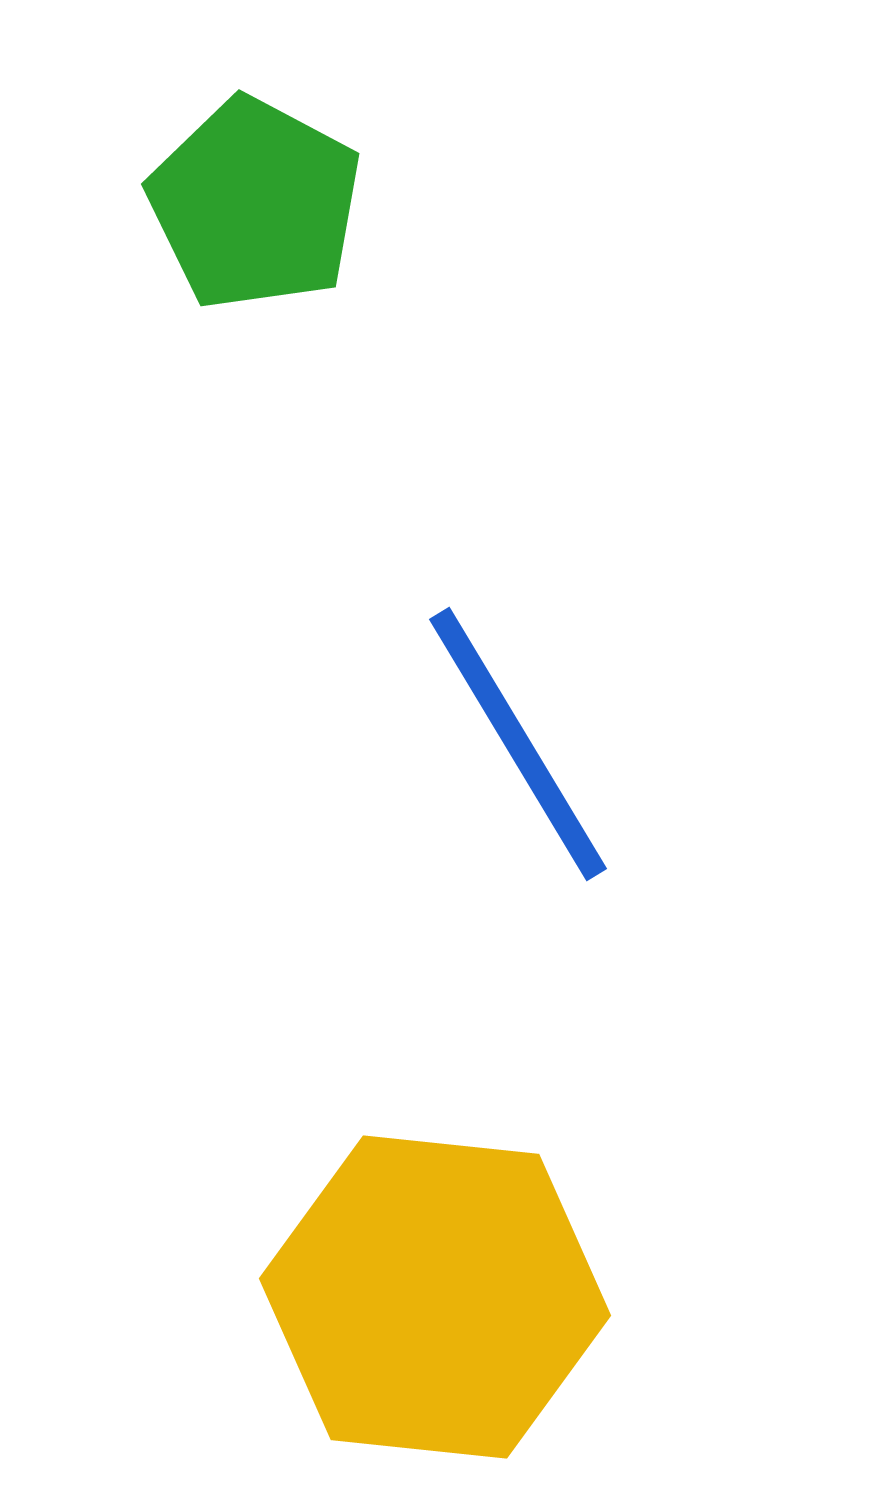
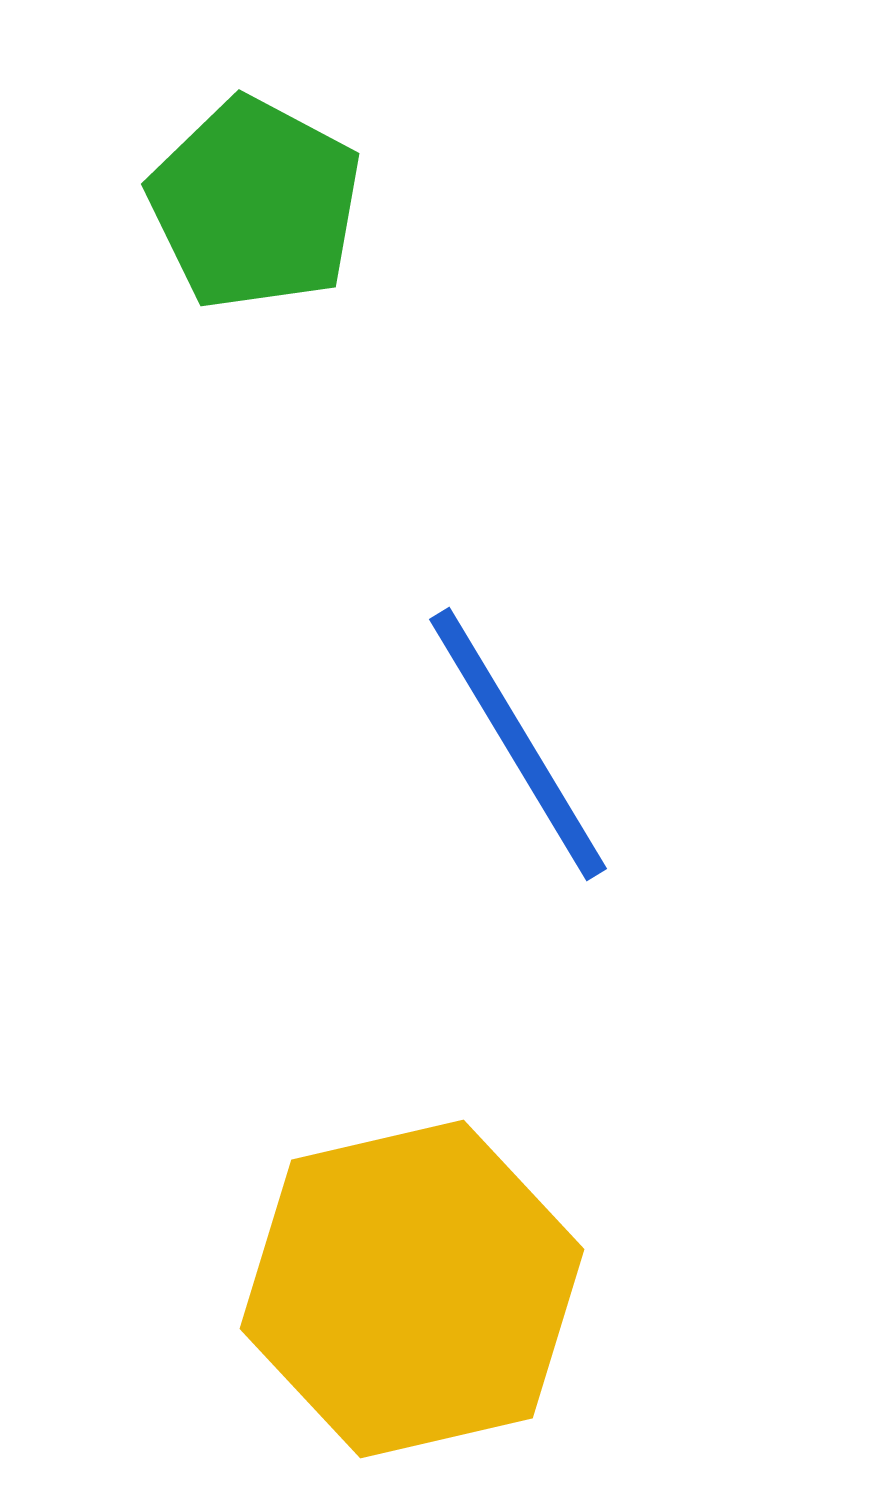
yellow hexagon: moved 23 px left, 8 px up; rotated 19 degrees counterclockwise
